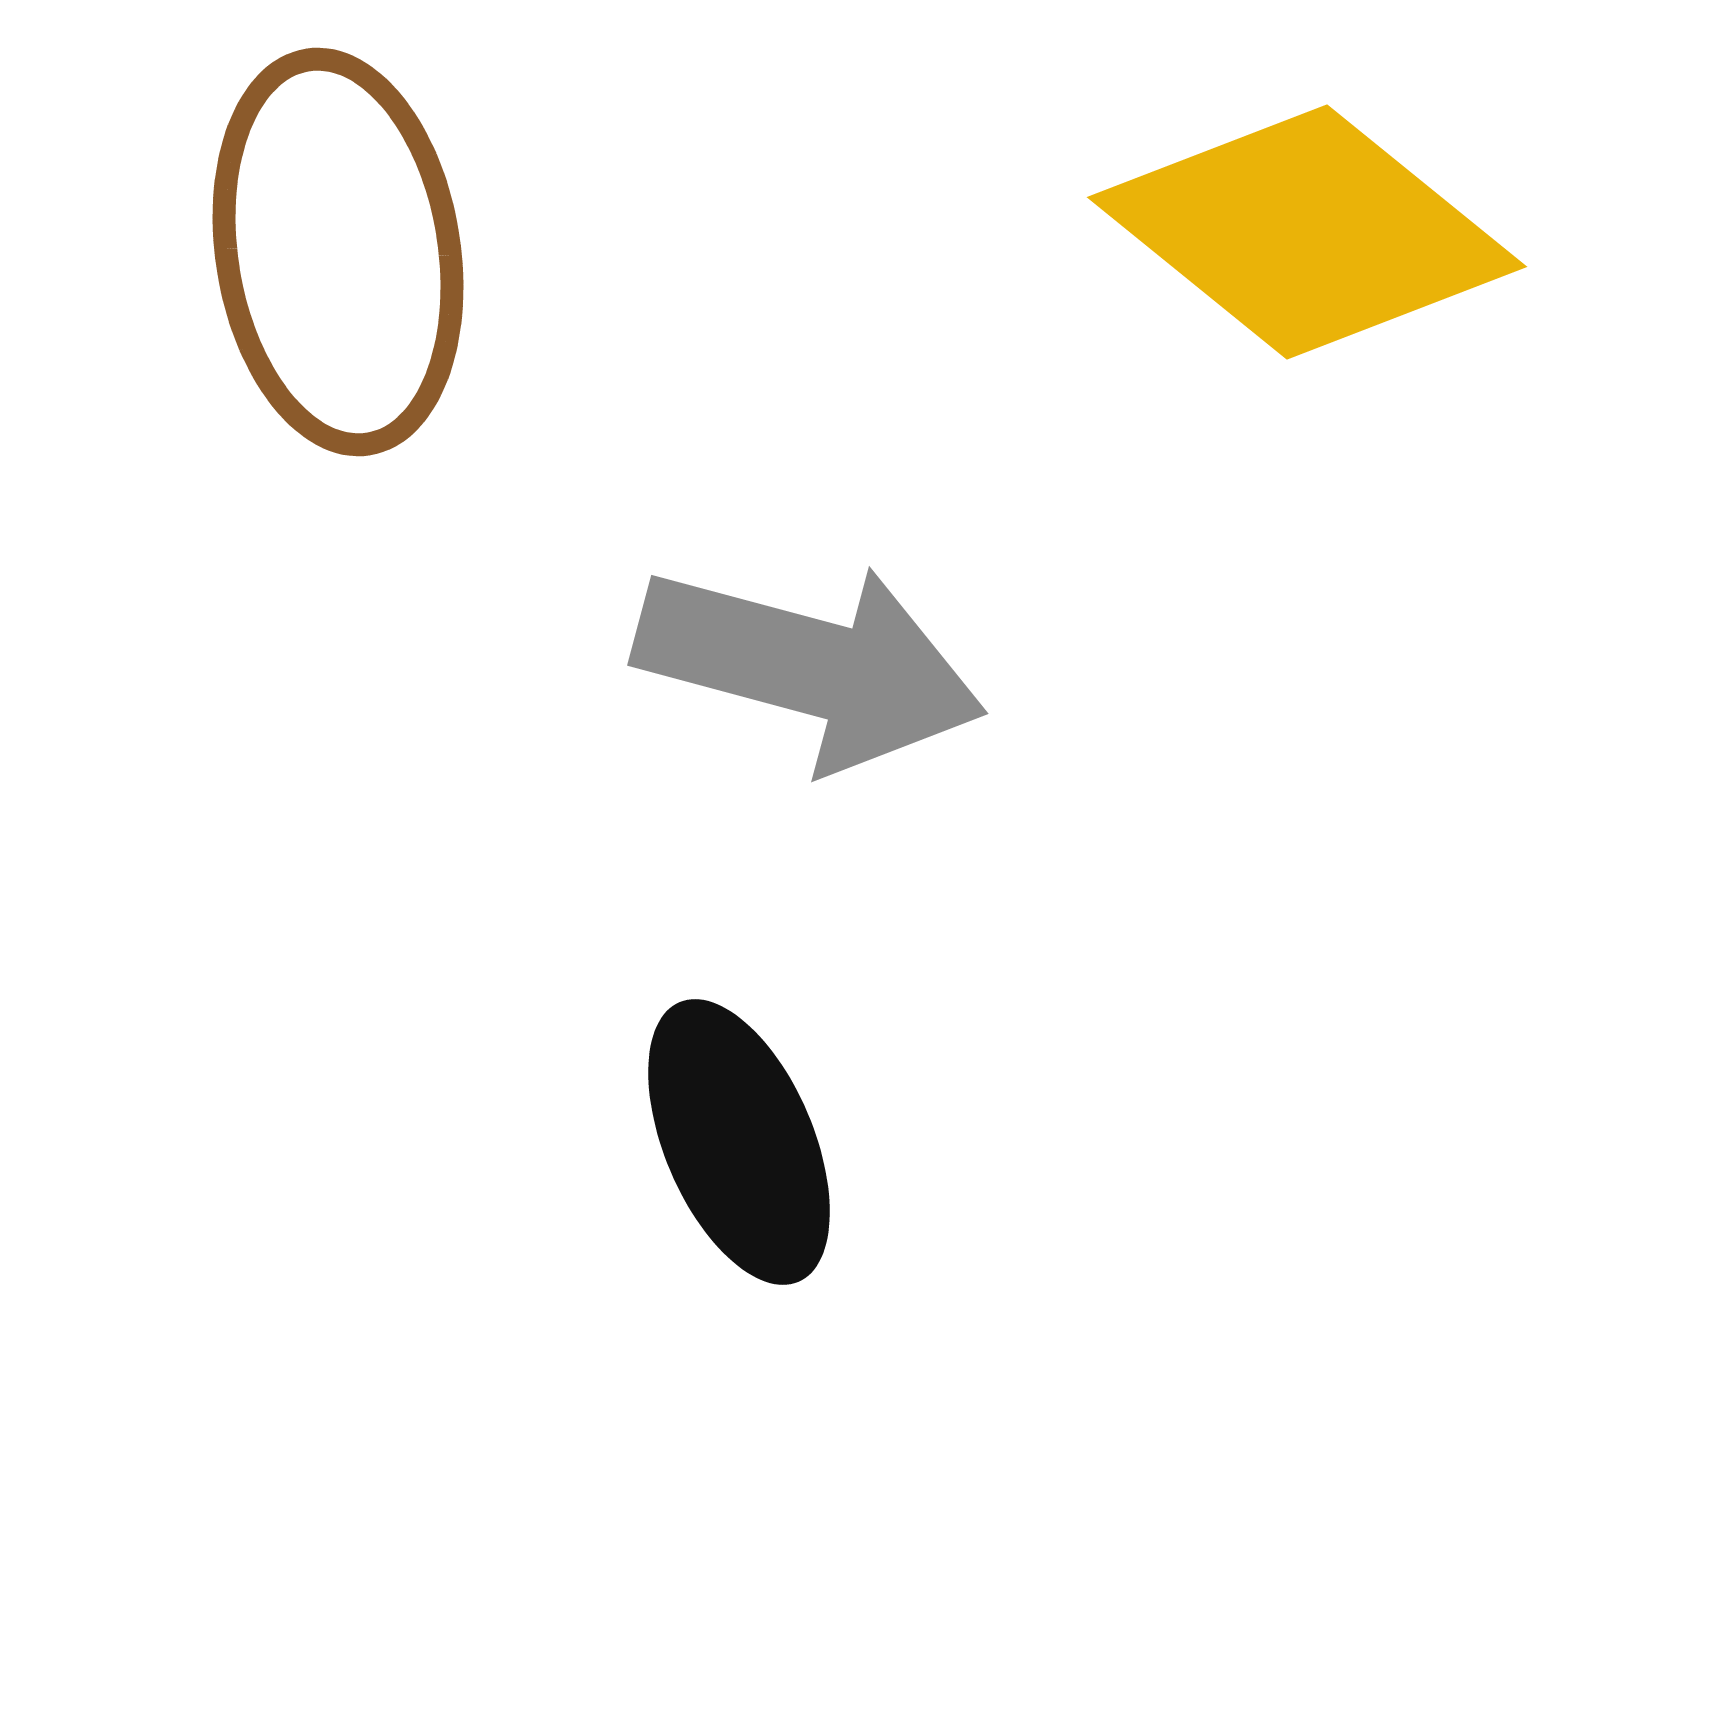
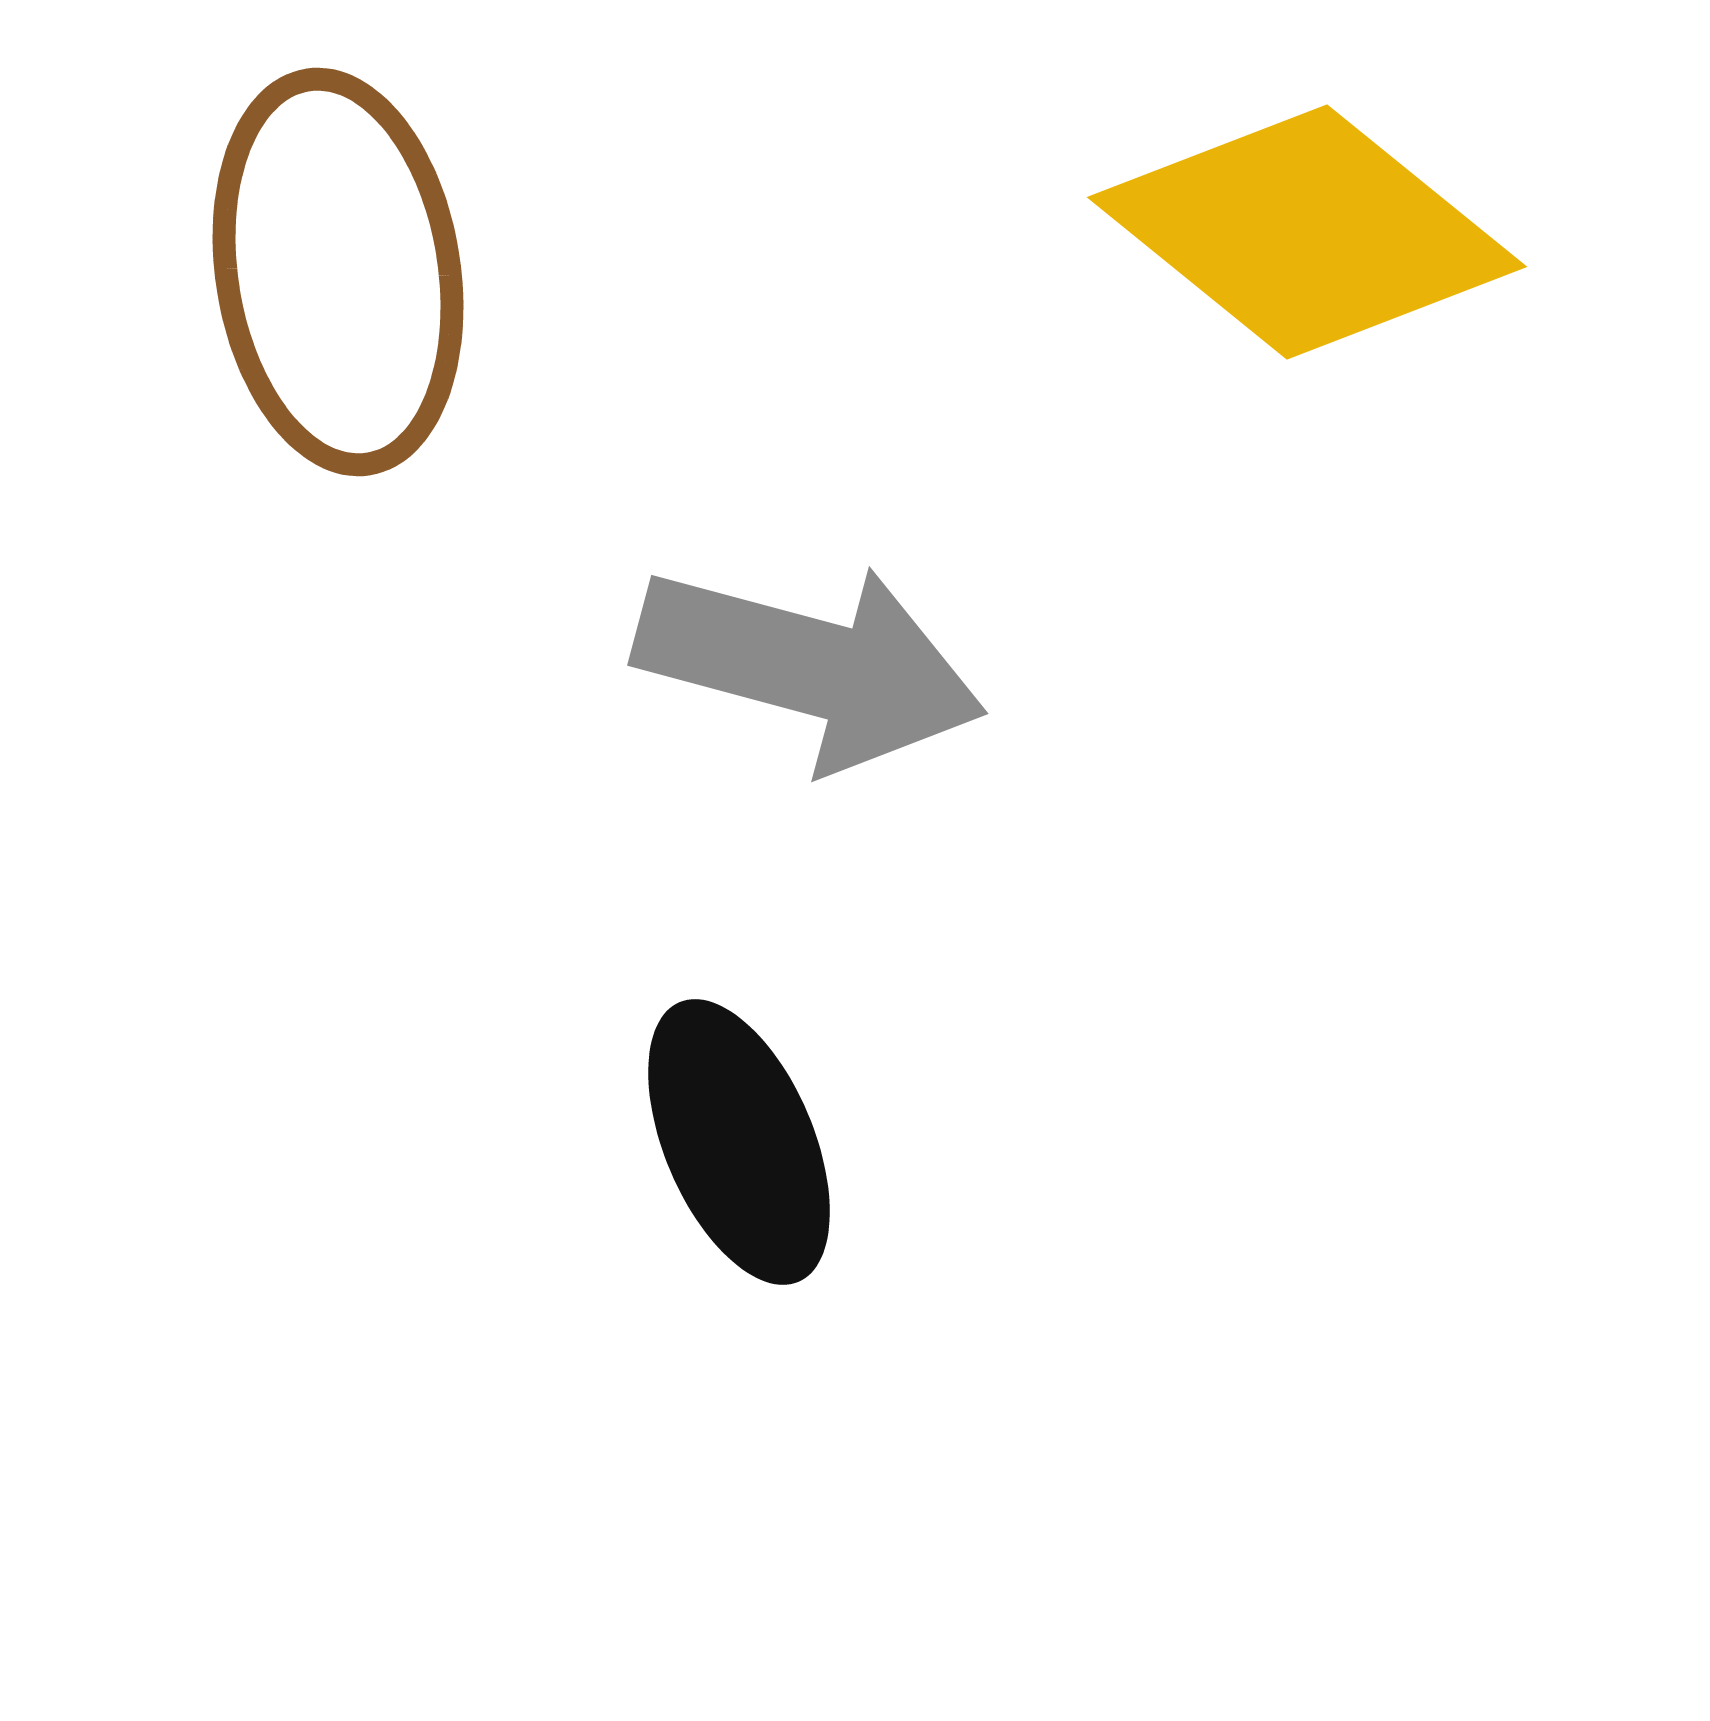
brown ellipse: moved 20 px down
